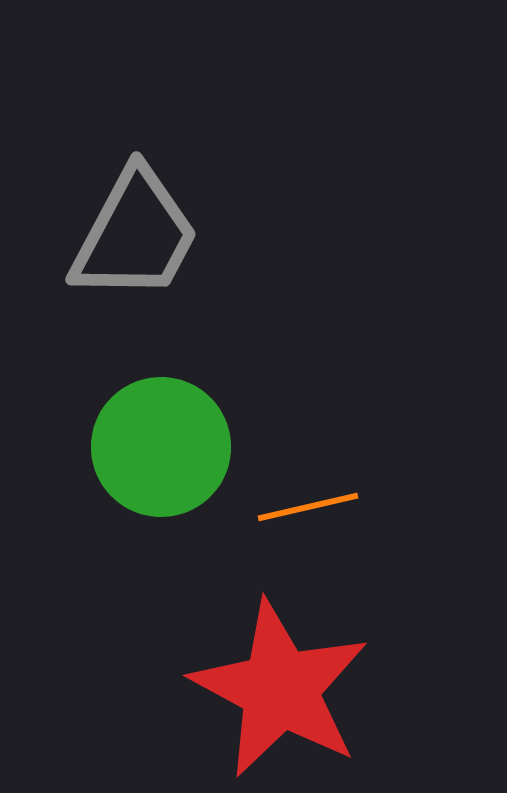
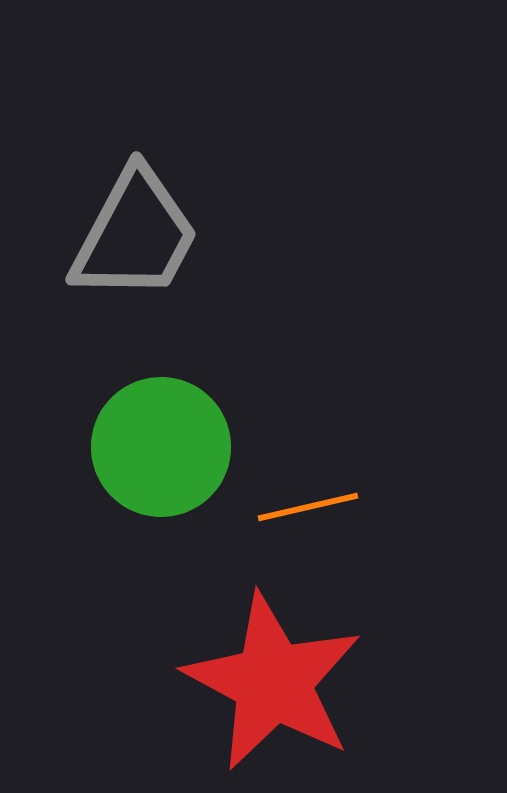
red star: moved 7 px left, 7 px up
